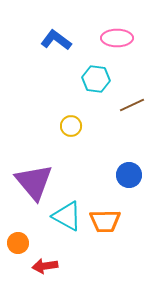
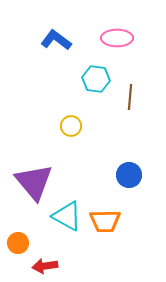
brown line: moved 2 px left, 8 px up; rotated 60 degrees counterclockwise
